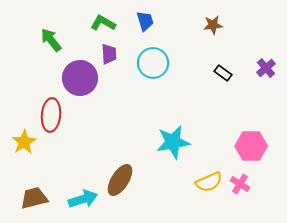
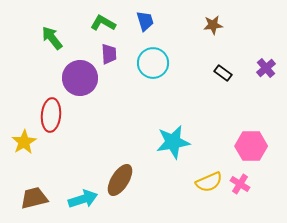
green arrow: moved 1 px right, 2 px up
